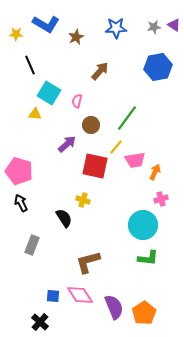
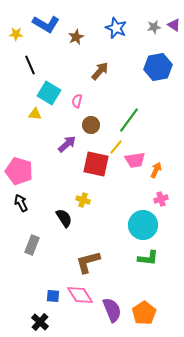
blue star: rotated 25 degrees clockwise
green line: moved 2 px right, 2 px down
red square: moved 1 px right, 2 px up
orange arrow: moved 1 px right, 2 px up
purple semicircle: moved 2 px left, 3 px down
